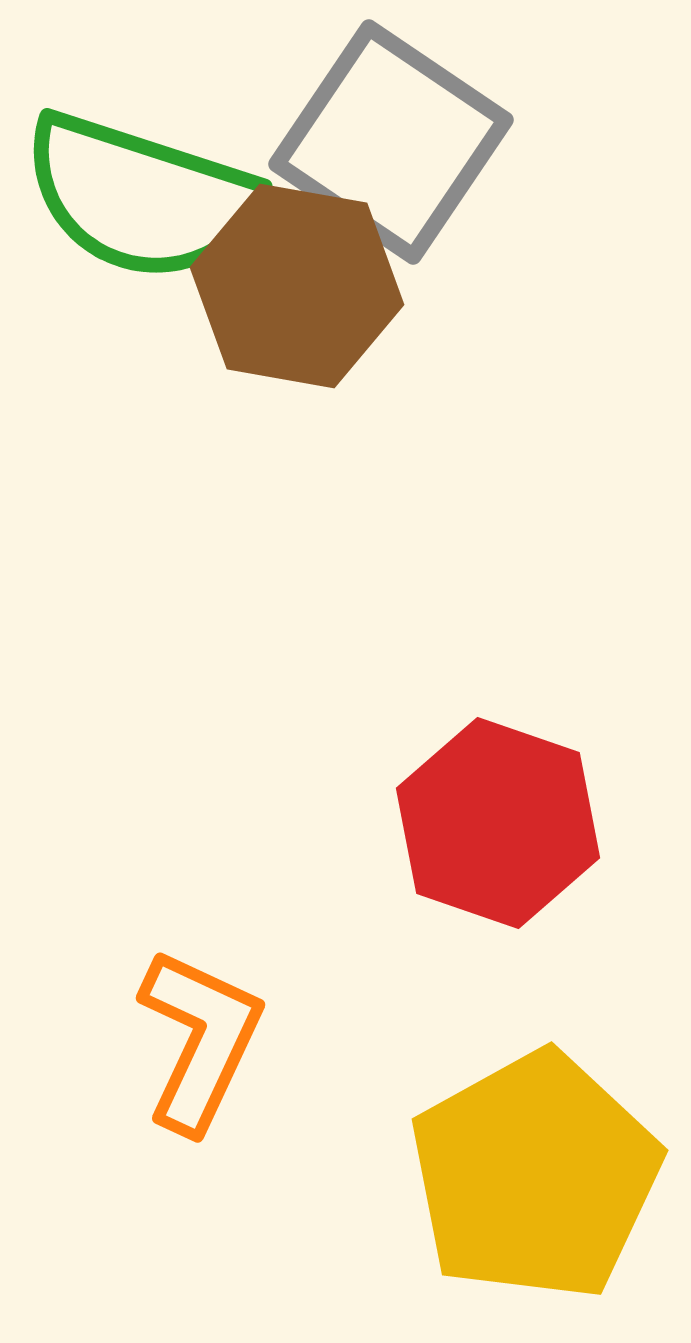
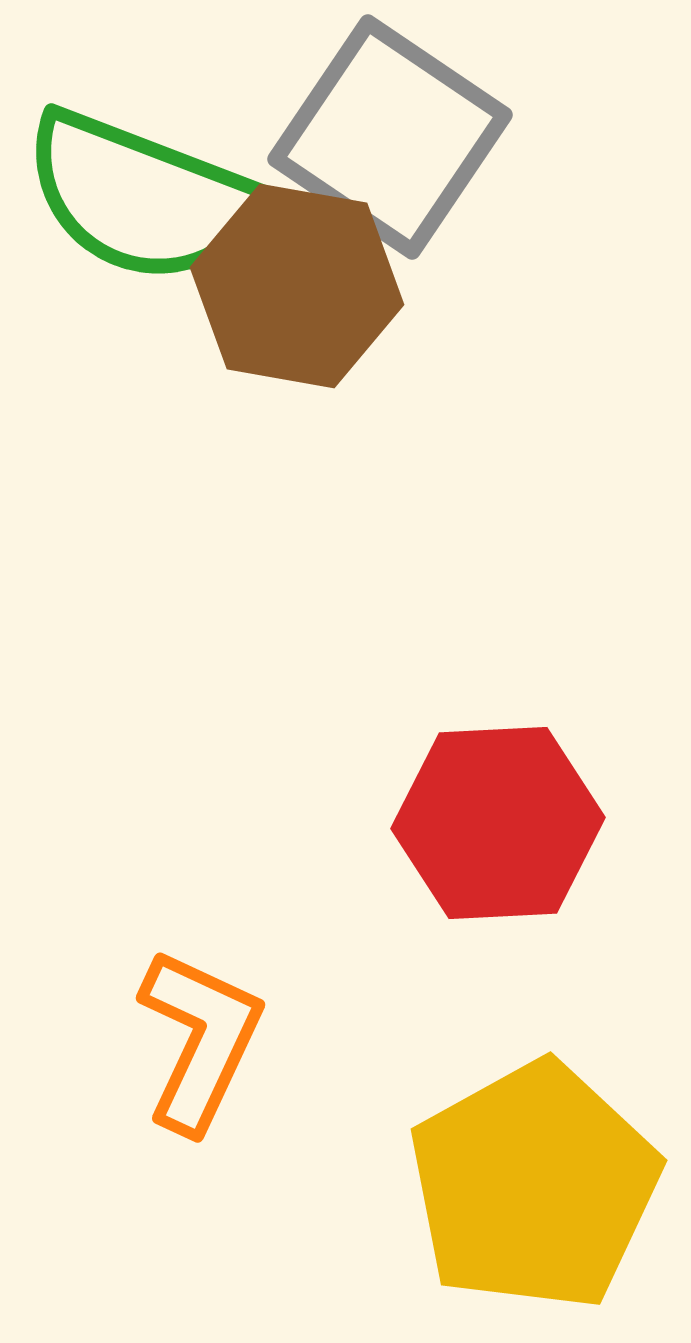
gray square: moved 1 px left, 5 px up
green semicircle: rotated 3 degrees clockwise
red hexagon: rotated 22 degrees counterclockwise
yellow pentagon: moved 1 px left, 10 px down
